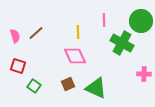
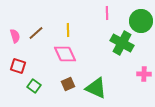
pink line: moved 3 px right, 7 px up
yellow line: moved 10 px left, 2 px up
pink diamond: moved 10 px left, 2 px up
